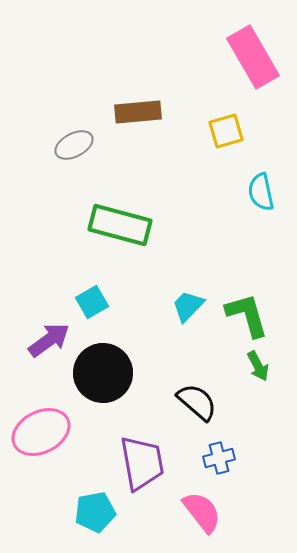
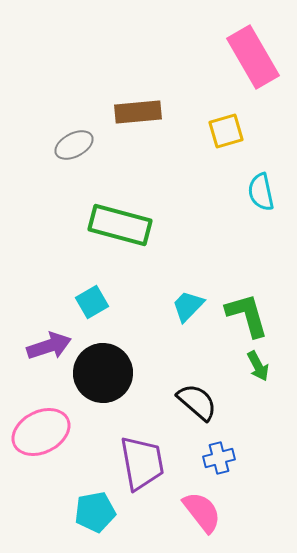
purple arrow: moved 6 px down; rotated 18 degrees clockwise
